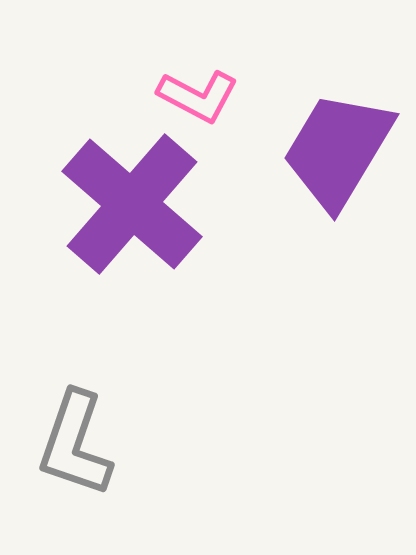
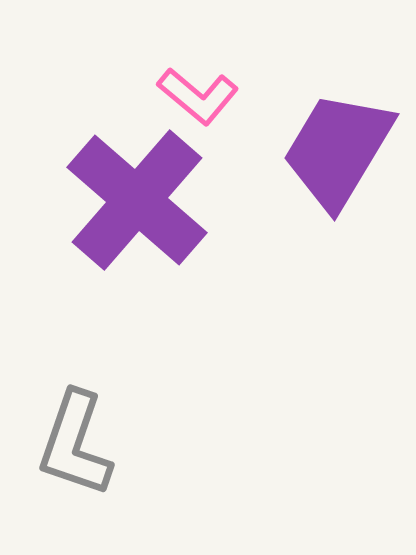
pink L-shape: rotated 12 degrees clockwise
purple cross: moved 5 px right, 4 px up
